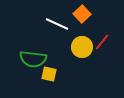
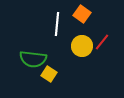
orange square: rotated 12 degrees counterclockwise
white line: rotated 70 degrees clockwise
yellow circle: moved 1 px up
yellow square: rotated 21 degrees clockwise
